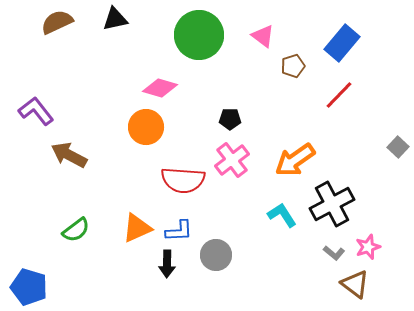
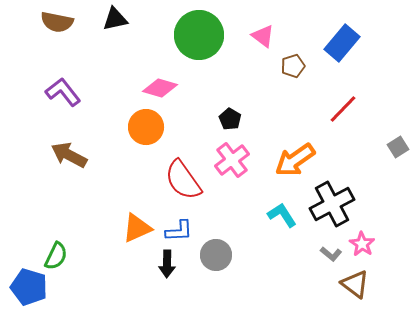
brown semicircle: rotated 144 degrees counterclockwise
red line: moved 4 px right, 14 px down
purple L-shape: moved 27 px right, 19 px up
black pentagon: rotated 30 degrees clockwise
gray square: rotated 15 degrees clockwise
red semicircle: rotated 51 degrees clockwise
green semicircle: moved 20 px left, 26 px down; rotated 28 degrees counterclockwise
pink star: moved 6 px left, 3 px up; rotated 20 degrees counterclockwise
gray L-shape: moved 3 px left, 1 px down
